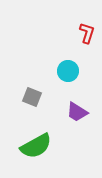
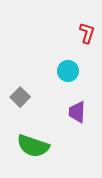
gray square: moved 12 px left; rotated 24 degrees clockwise
purple trapezoid: rotated 60 degrees clockwise
green semicircle: moved 3 px left; rotated 48 degrees clockwise
